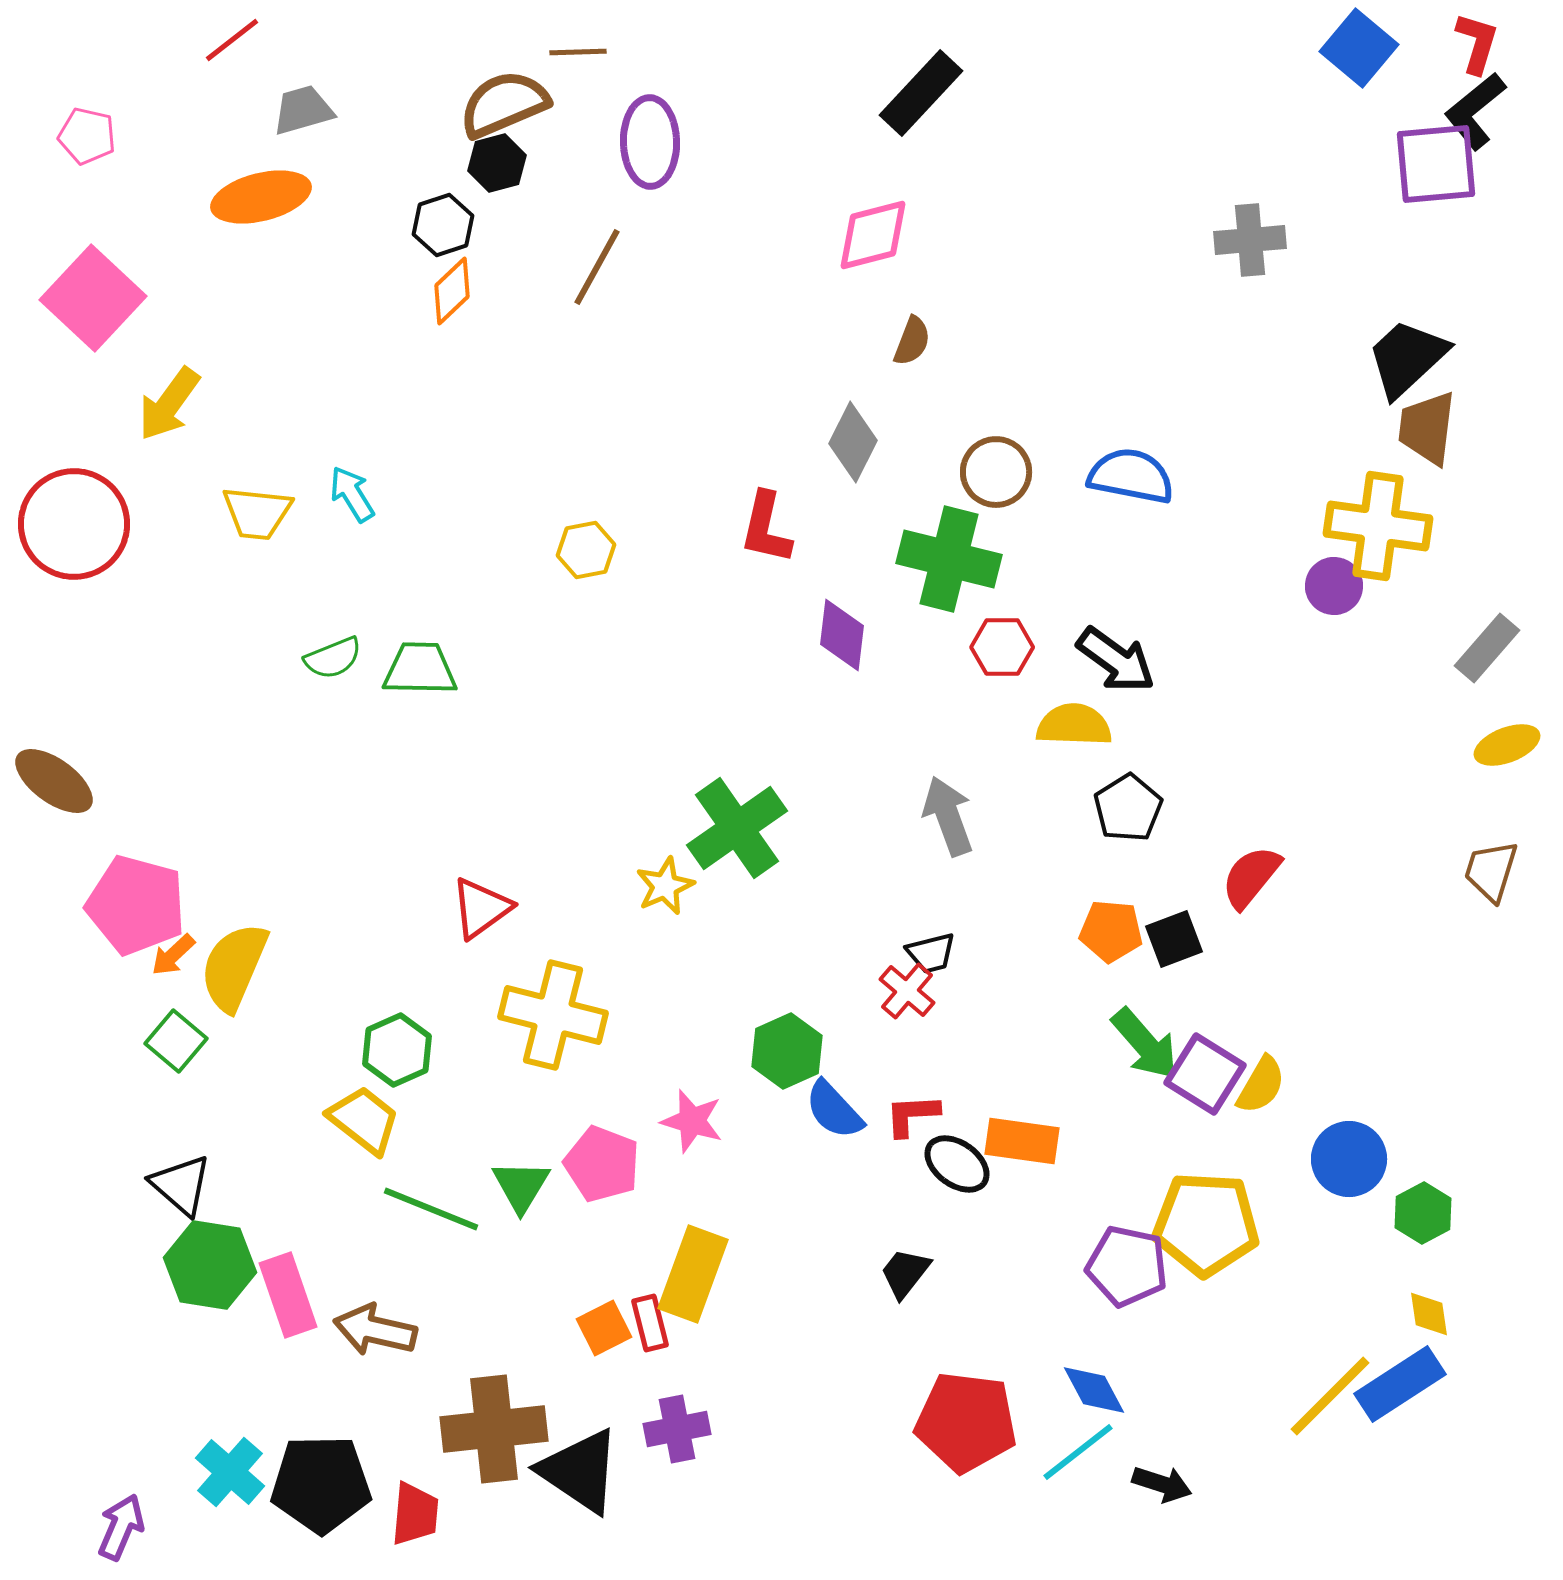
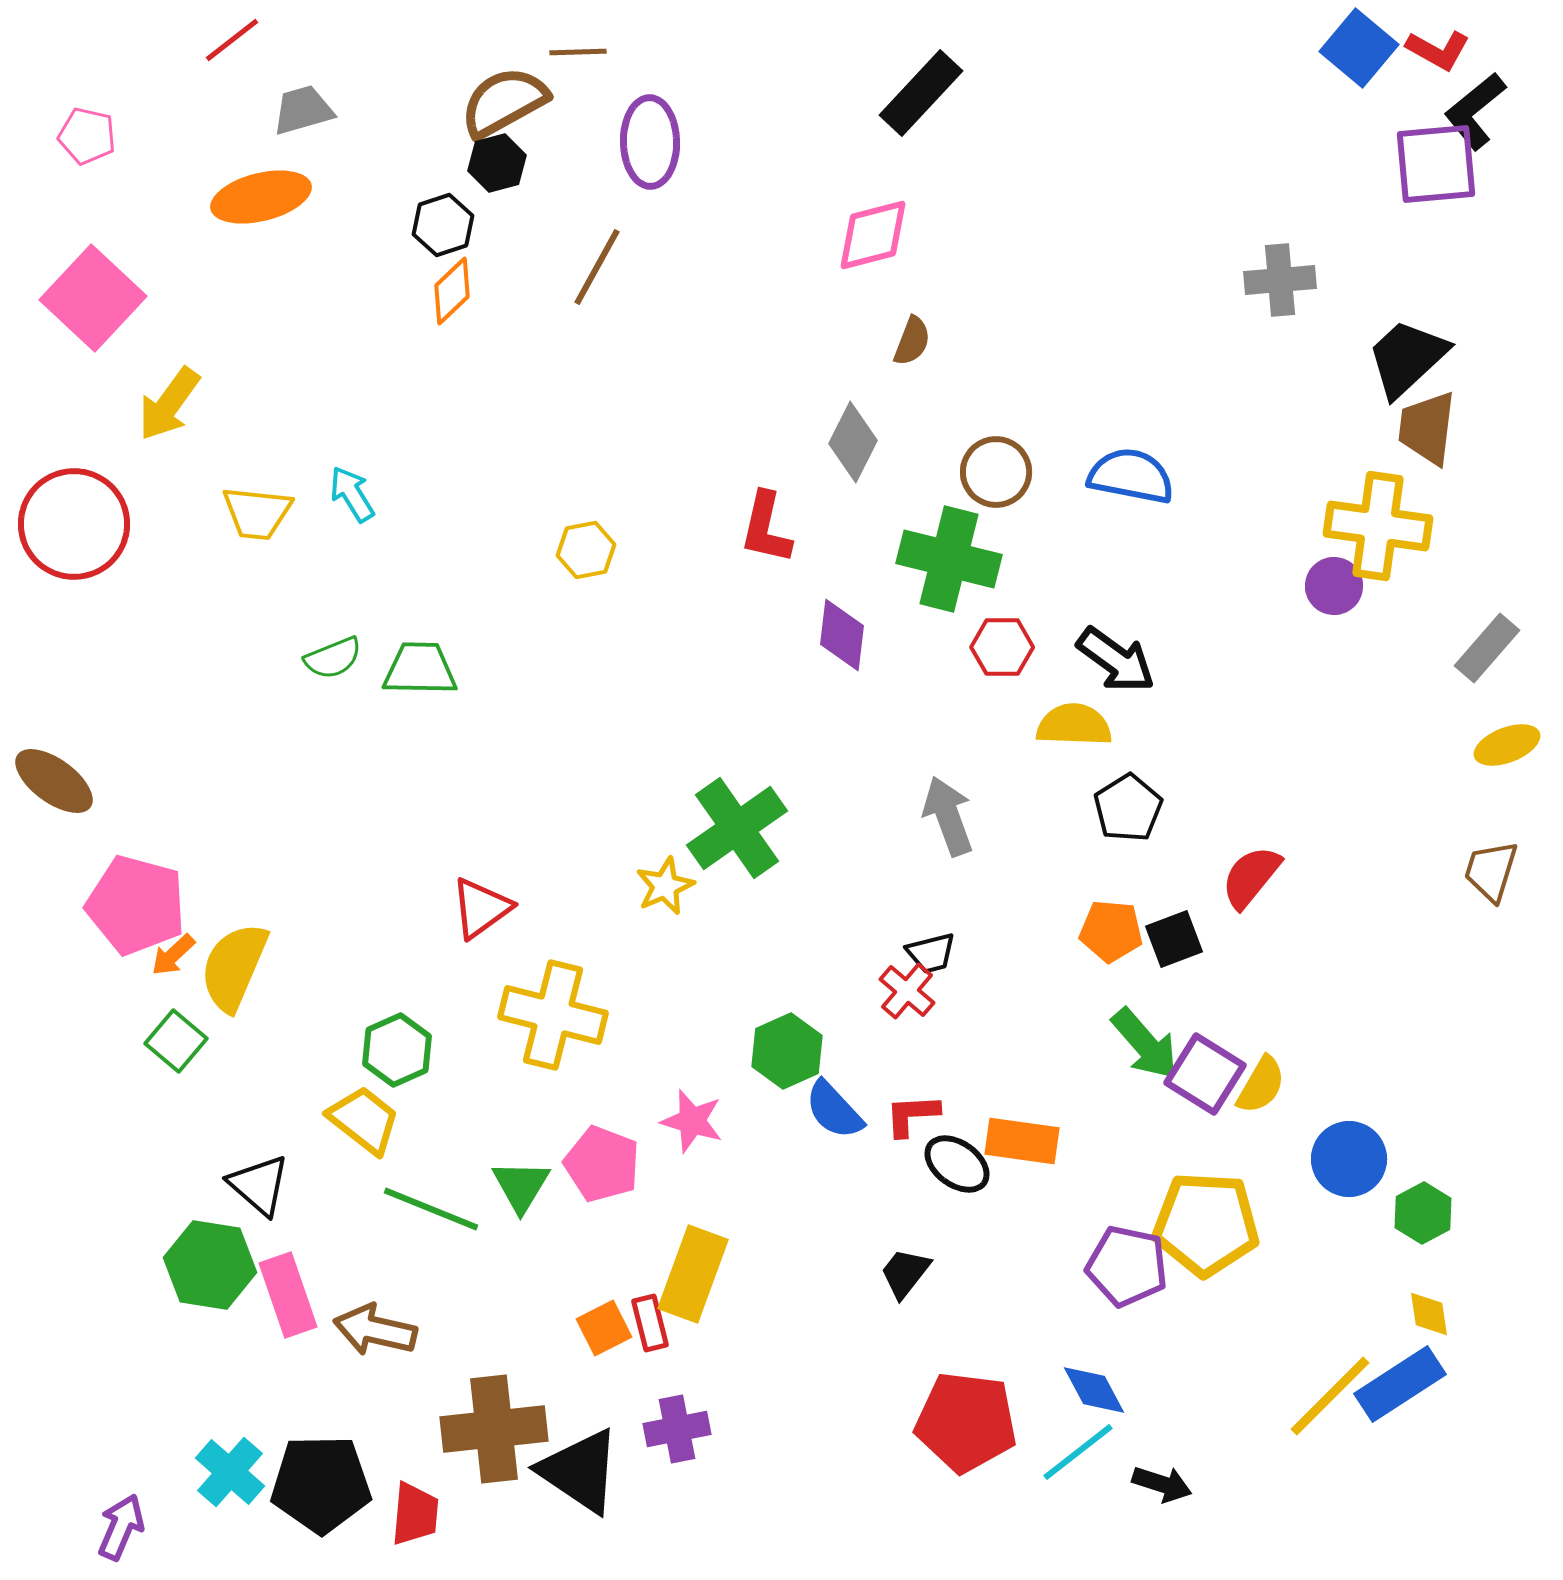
red L-shape at (1477, 43): moved 39 px left, 7 px down; rotated 102 degrees clockwise
brown semicircle at (504, 104): moved 2 px up; rotated 6 degrees counterclockwise
gray cross at (1250, 240): moved 30 px right, 40 px down
black triangle at (181, 1185): moved 78 px right
